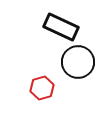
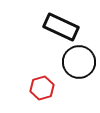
black circle: moved 1 px right
